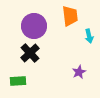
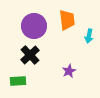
orange trapezoid: moved 3 px left, 4 px down
cyan arrow: rotated 24 degrees clockwise
black cross: moved 2 px down
purple star: moved 10 px left, 1 px up
